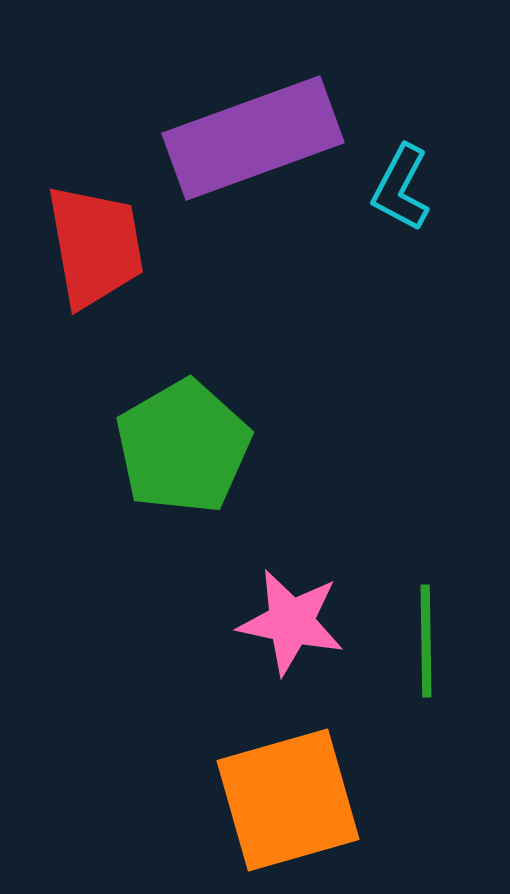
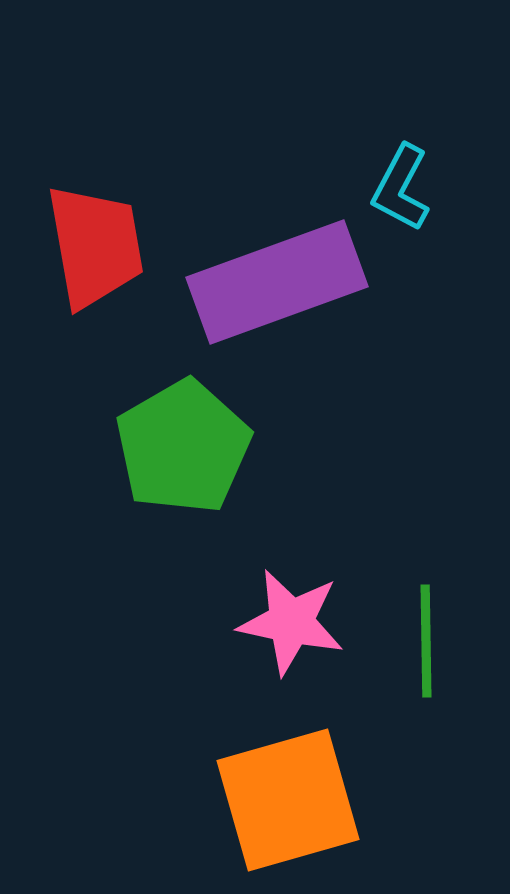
purple rectangle: moved 24 px right, 144 px down
